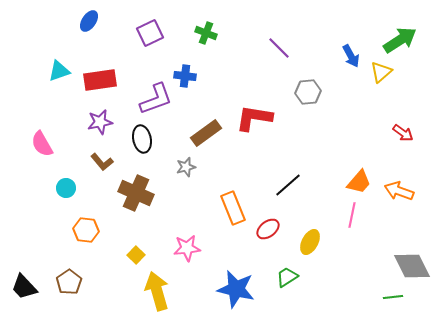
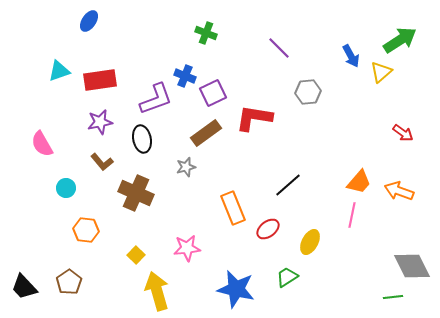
purple square: moved 63 px right, 60 px down
blue cross: rotated 15 degrees clockwise
